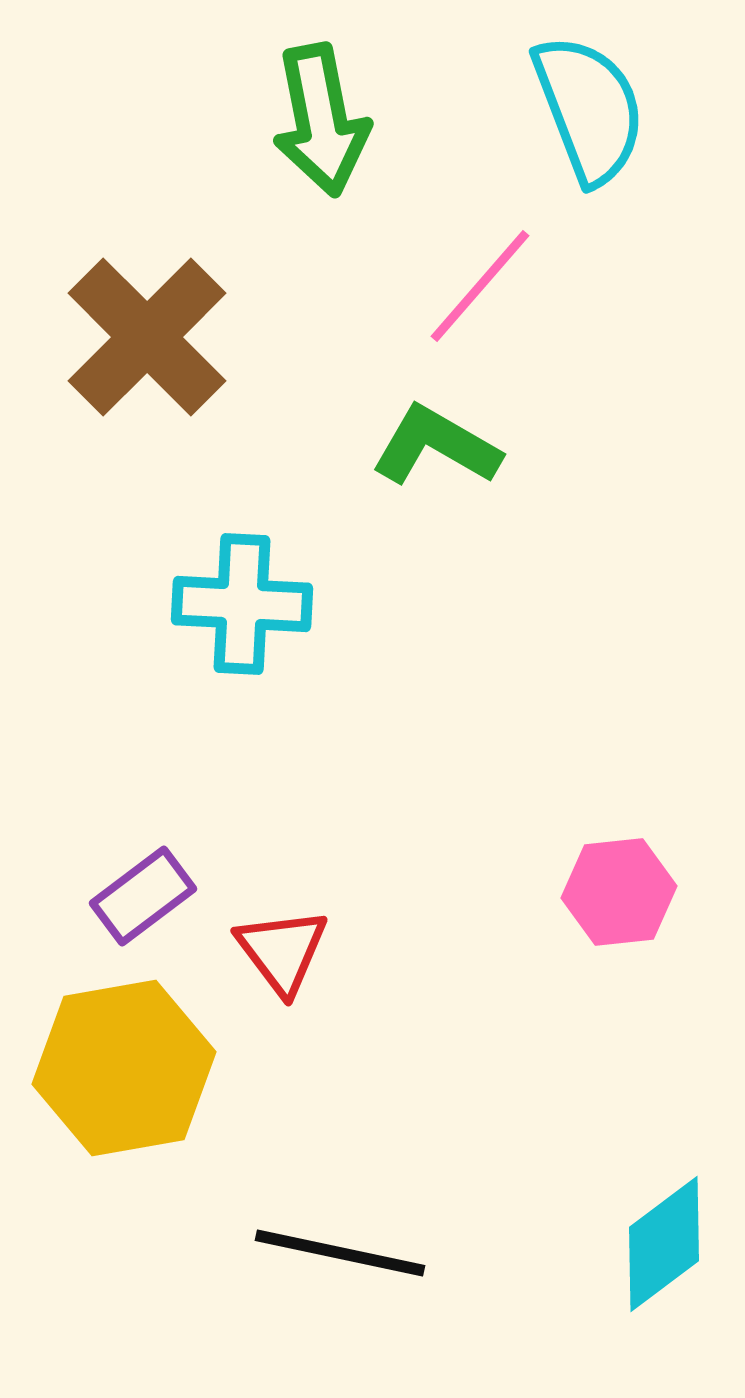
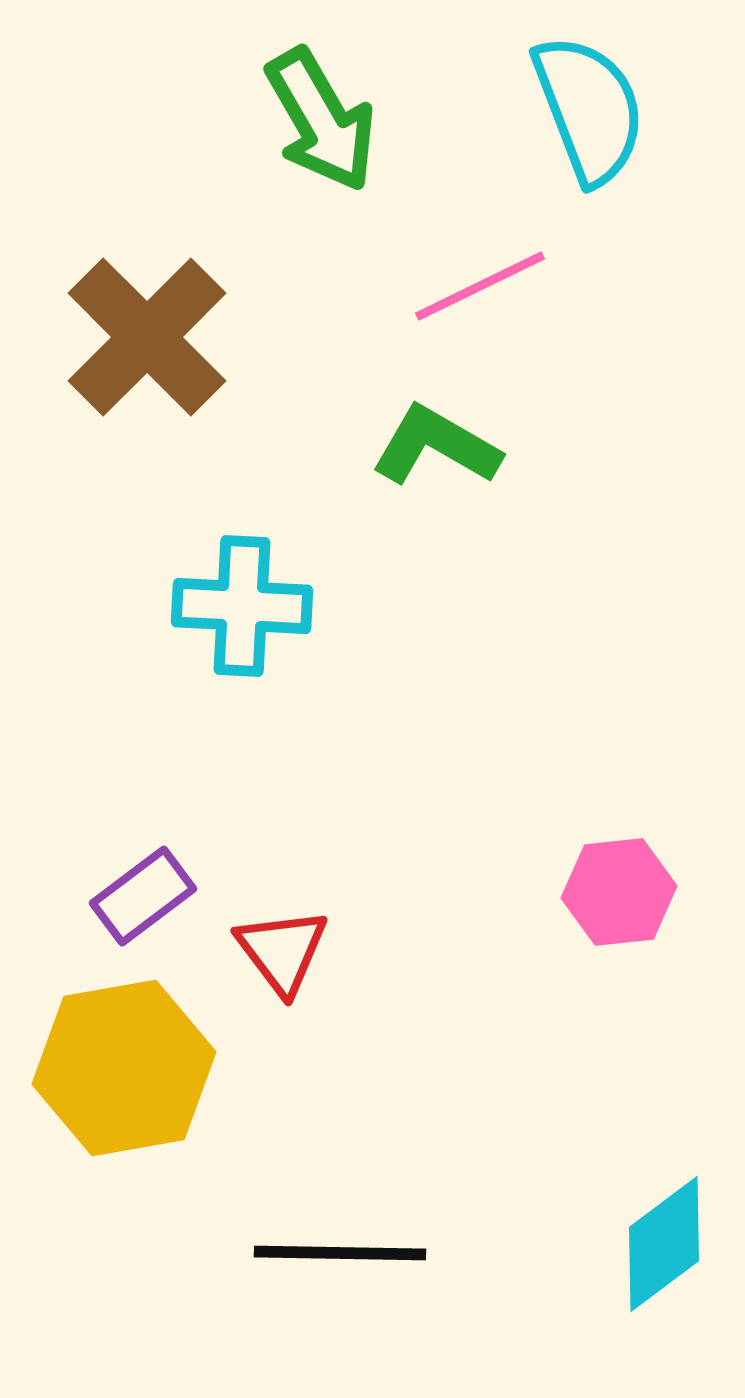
green arrow: rotated 19 degrees counterclockwise
pink line: rotated 23 degrees clockwise
cyan cross: moved 2 px down
black line: rotated 11 degrees counterclockwise
